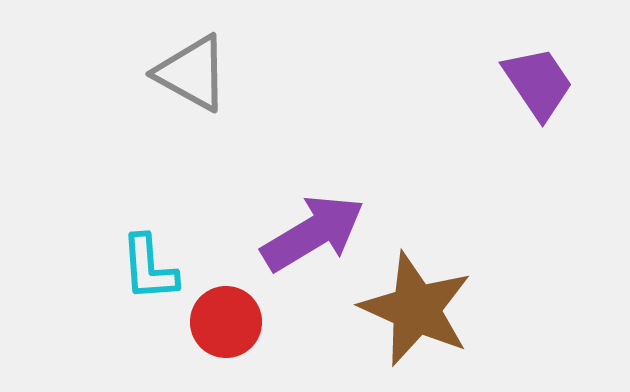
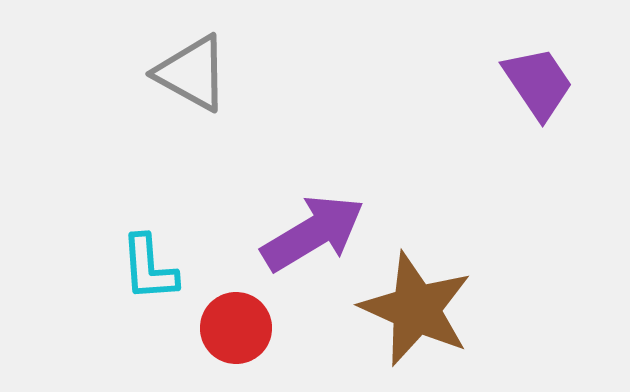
red circle: moved 10 px right, 6 px down
